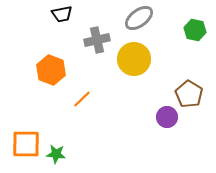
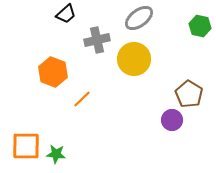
black trapezoid: moved 4 px right; rotated 30 degrees counterclockwise
green hexagon: moved 5 px right, 4 px up
orange hexagon: moved 2 px right, 2 px down
purple circle: moved 5 px right, 3 px down
orange square: moved 2 px down
